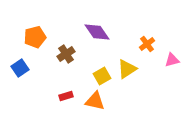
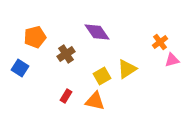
orange cross: moved 13 px right, 2 px up
blue square: rotated 24 degrees counterclockwise
red rectangle: rotated 40 degrees counterclockwise
